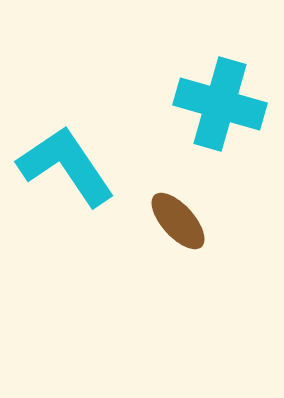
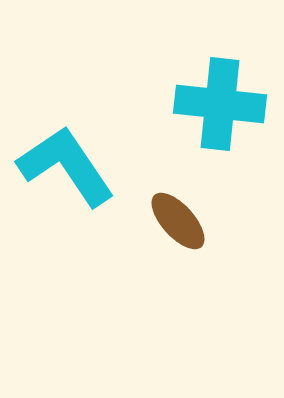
cyan cross: rotated 10 degrees counterclockwise
